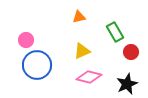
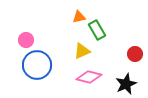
green rectangle: moved 18 px left, 2 px up
red circle: moved 4 px right, 2 px down
black star: moved 1 px left
